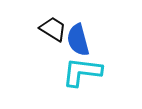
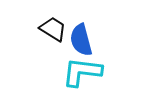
blue semicircle: moved 3 px right
